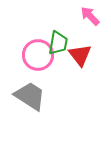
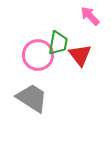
gray trapezoid: moved 2 px right, 2 px down
